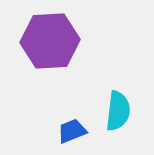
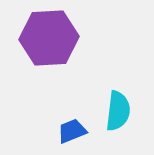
purple hexagon: moved 1 px left, 3 px up
